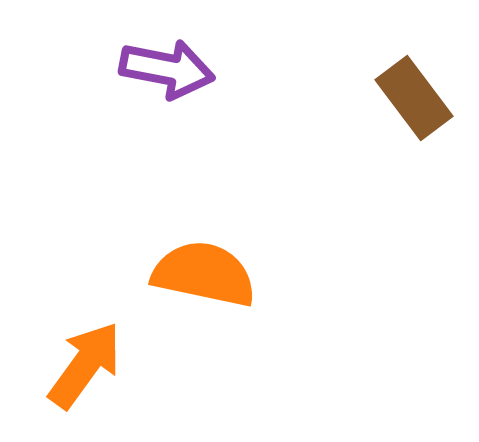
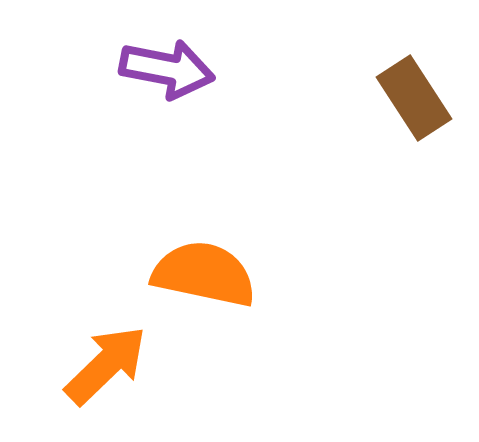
brown rectangle: rotated 4 degrees clockwise
orange arrow: moved 21 px right; rotated 10 degrees clockwise
